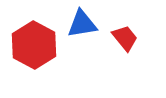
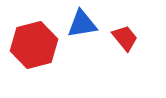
red hexagon: rotated 18 degrees clockwise
